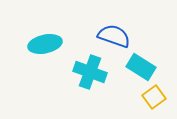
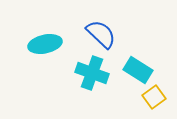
blue semicircle: moved 13 px left, 2 px up; rotated 24 degrees clockwise
cyan rectangle: moved 3 px left, 3 px down
cyan cross: moved 2 px right, 1 px down
